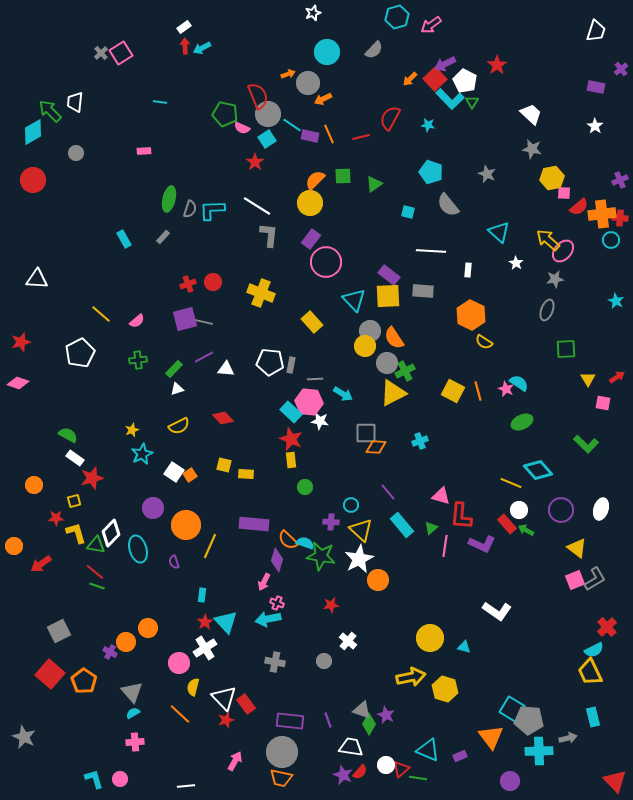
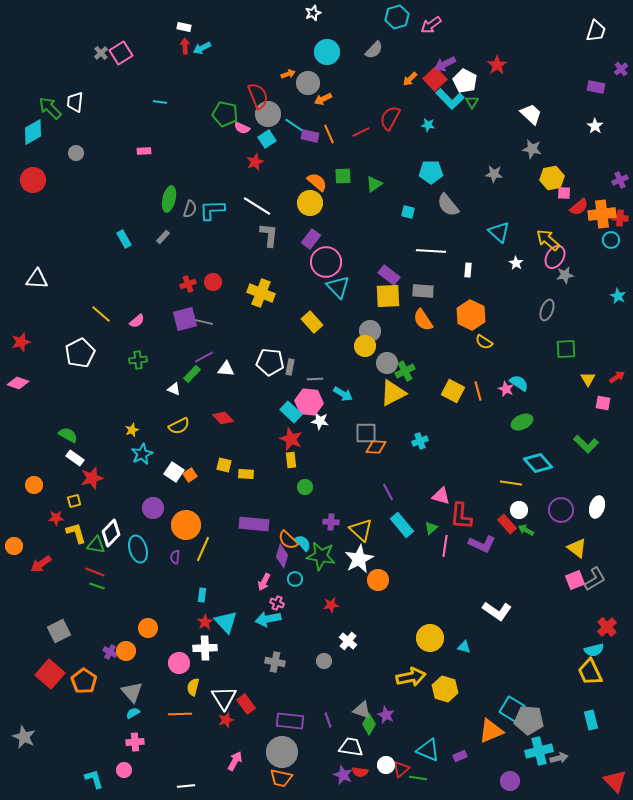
white rectangle at (184, 27): rotated 48 degrees clockwise
green arrow at (50, 111): moved 3 px up
cyan line at (292, 125): moved 2 px right
red line at (361, 137): moved 5 px up; rotated 12 degrees counterclockwise
red star at (255, 162): rotated 12 degrees clockwise
cyan pentagon at (431, 172): rotated 20 degrees counterclockwise
gray star at (487, 174): moved 7 px right; rotated 18 degrees counterclockwise
orange semicircle at (315, 180): moved 2 px right, 2 px down; rotated 85 degrees clockwise
pink ellipse at (563, 251): moved 8 px left, 6 px down; rotated 10 degrees counterclockwise
gray star at (555, 279): moved 10 px right, 4 px up
cyan triangle at (354, 300): moved 16 px left, 13 px up
cyan star at (616, 301): moved 2 px right, 5 px up
orange semicircle at (394, 338): moved 29 px right, 18 px up
gray rectangle at (291, 365): moved 1 px left, 2 px down
green rectangle at (174, 369): moved 18 px right, 5 px down
white triangle at (177, 389): moved 3 px left; rotated 40 degrees clockwise
cyan diamond at (538, 470): moved 7 px up
yellow line at (511, 483): rotated 15 degrees counterclockwise
purple line at (388, 492): rotated 12 degrees clockwise
cyan circle at (351, 505): moved 56 px left, 74 px down
white ellipse at (601, 509): moved 4 px left, 2 px up
cyan semicircle at (305, 543): moved 2 px left; rotated 30 degrees clockwise
yellow line at (210, 546): moved 7 px left, 3 px down
purple diamond at (277, 560): moved 5 px right, 4 px up
purple semicircle at (174, 562): moved 1 px right, 5 px up; rotated 24 degrees clockwise
red line at (95, 572): rotated 18 degrees counterclockwise
orange circle at (126, 642): moved 9 px down
white cross at (205, 648): rotated 30 degrees clockwise
cyan semicircle at (594, 650): rotated 12 degrees clockwise
white triangle at (224, 698): rotated 12 degrees clockwise
orange line at (180, 714): rotated 45 degrees counterclockwise
cyan rectangle at (593, 717): moved 2 px left, 3 px down
orange triangle at (491, 737): moved 6 px up; rotated 44 degrees clockwise
gray arrow at (568, 738): moved 9 px left, 20 px down
cyan cross at (539, 751): rotated 12 degrees counterclockwise
red semicircle at (360, 772): rotated 56 degrees clockwise
pink circle at (120, 779): moved 4 px right, 9 px up
